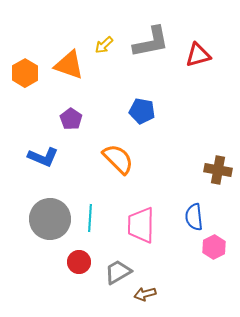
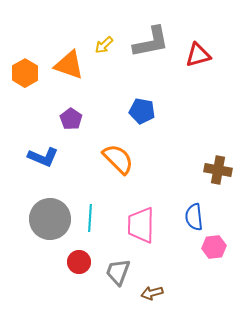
pink hexagon: rotated 20 degrees clockwise
gray trapezoid: rotated 40 degrees counterclockwise
brown arrow: moved 7 px right, 1 px up
